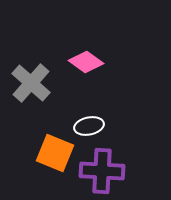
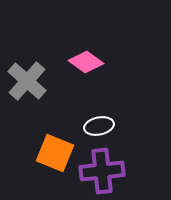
gray cross: moved 4 px left, 2 px up
white ellipse: moved 10 px right
purple cross: rotated 9 degrees counterclockwise
